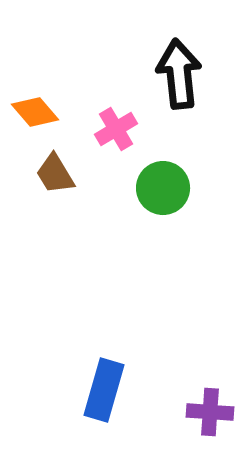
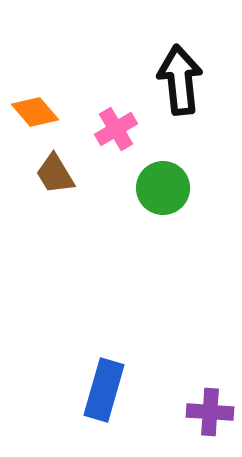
black arrow: moved 1 px right, 6 px down
